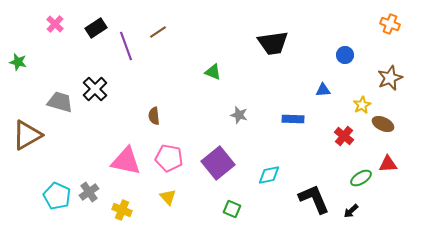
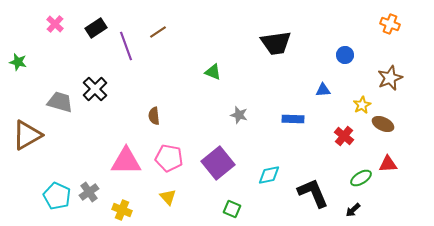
black trapezoid: moved 3 px right
pink triangle: rotated 12 degrees counterclockwise
black L-shape: moved 1 px left, 6 px up
black arrow: moved 2 px right, 1 px up
